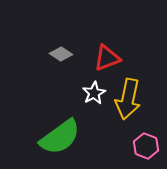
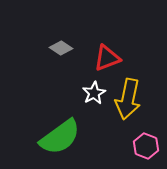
gray diamond: moved 6 px up
